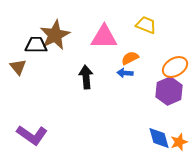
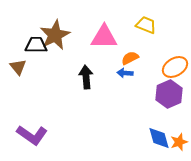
purple hexagon: moved 3 px down
